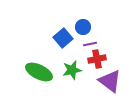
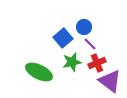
blue circle: moved 1 px right
purple line: rotated 56 degrees clockwise
red cross: moved 4 px down; rotated 12 degrees counterclockwise
green star: moved 8 px up
